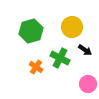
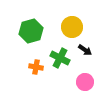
orange cross: rotated 24 degrees counterclockwise
pink circle: moved 3 px left, 2 px up
